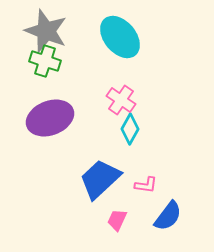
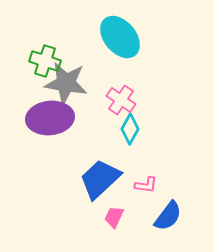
gray star: moved 20 px right, 52 px down; rotated 12 degrees counterclockwise
purple ellipse: rotated 15 degrees clockwise
pink trapezoid: moved 3 px left, 3 px up
